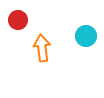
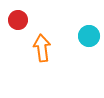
cyan circle: moved 3 px right
